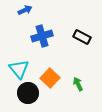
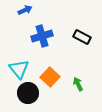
orange square: moved 1 px up
